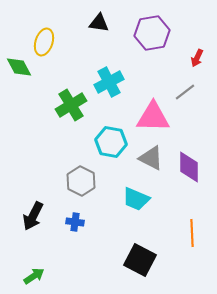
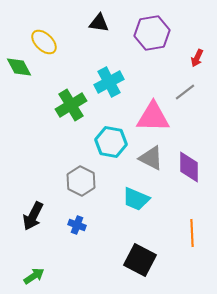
yellow ellipse: rotated 64 degrees counterclockwise
blue cross: moved 2 px right, 3 px down; rotated 12 degrees clockwise
